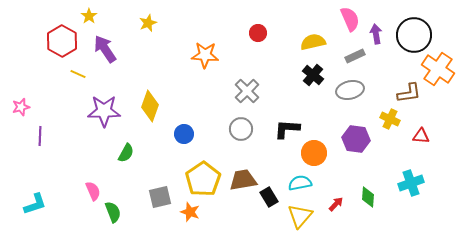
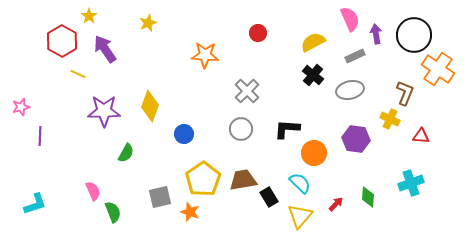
yellow semicircle at (313, 42): rotated 15 degrees counterclockwise
brown L-shape at (409, 93): moved 4 px left; rotated 60 degrees counterclockwise
cyan semicircle at (300, 183): rotated 55 degrees clockwise
